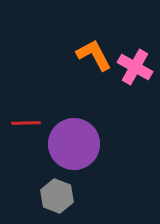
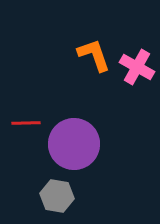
orange L-shape: rotated 9 degrees clockwise
pink cross: moved 2 px right
gray hexagon: rotated 12 degrees counterclockwise
